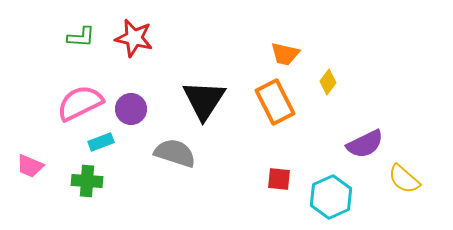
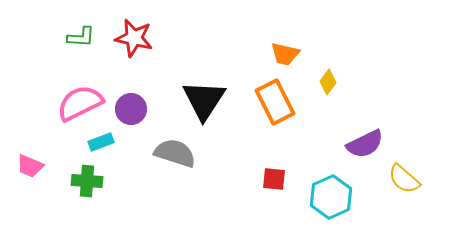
red square: moved 5 px left
